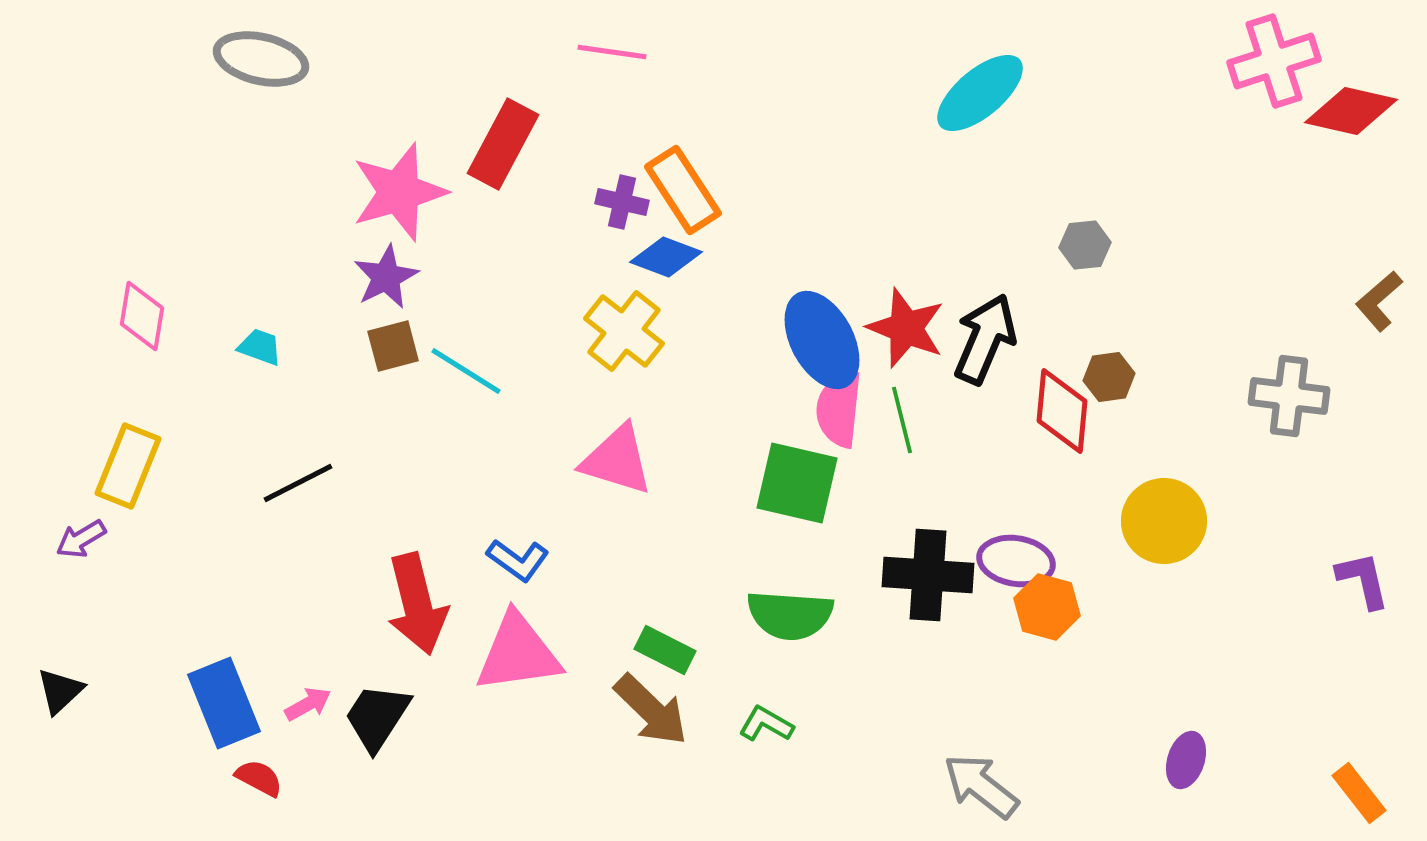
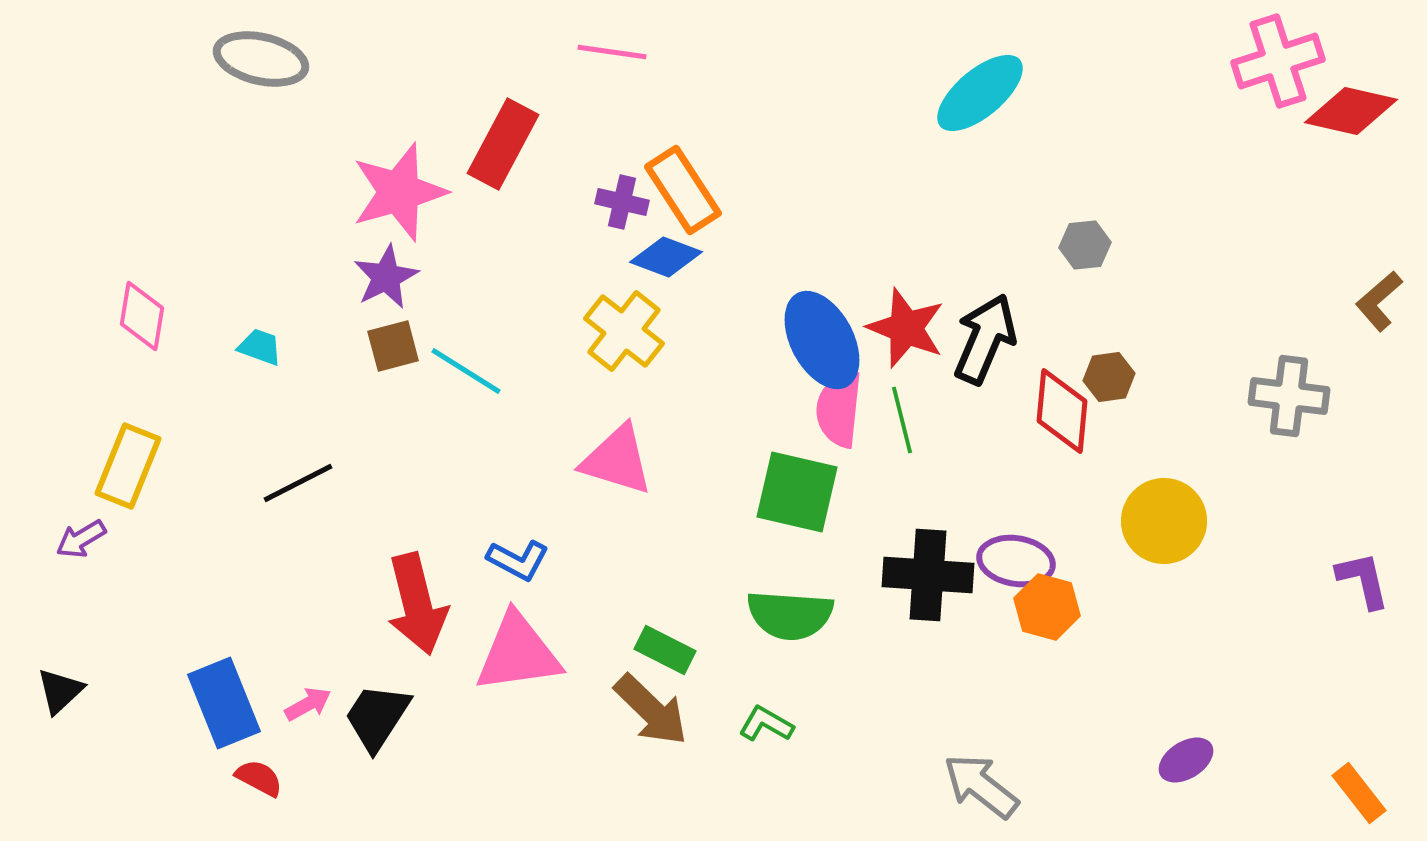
pink cross at (1274, 61): moved 4 px right
green square at (797, 483): moved 9 px down
blue L-shape at (518, 560): rotated 8 degrees counterclockwise
purple ellipse at (1186, 760): rotated 40 degrees clockwise
